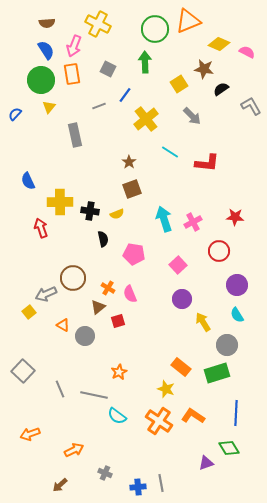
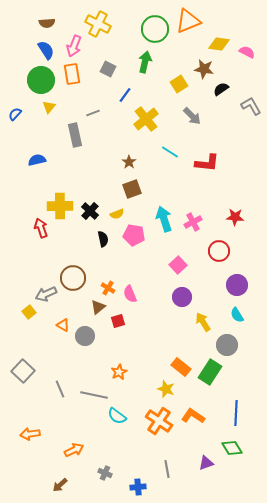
yellow diamond at (219, 44): rotated 15 degrees counterclockwise
green arrow at (145, 62): rotated 15 degrees clockwise
gray line at (99, 106): moved 6 px left, 7 px down
blue semicircle at (28, 181): moved 9 px right, 21 px up; rotated 102 degrees clockwise
yellow cross at (60, 202): moved 4 px down
black cross at (90, 211): rotated 36 degrees clockwise
pink pentagon at (134, 254): moved 19 px up
purple circle at (182, 299): moved 2 px up
green rectangle at (217, 373): moved 7 px left, 1 px up; rotated 40 degrees counterclockwise
orange arrow at (30, 434): rotated 12 degrees clockwise
green diamond at (229, 448): moved 3 px right
gray line at (161, 483): moved 6 px right, 14 px up
